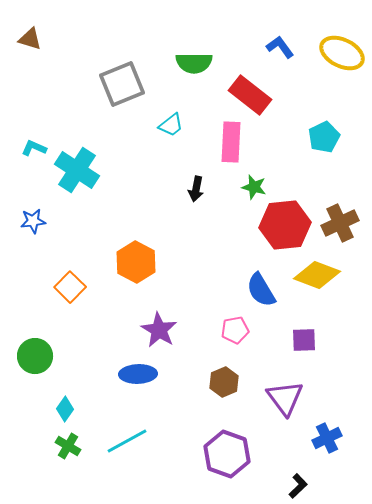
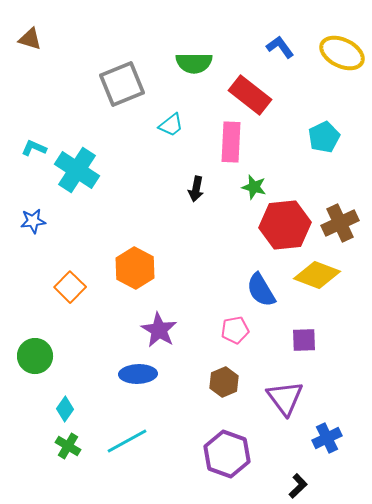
orange hexagon: moved 1 px left, 6 px down
